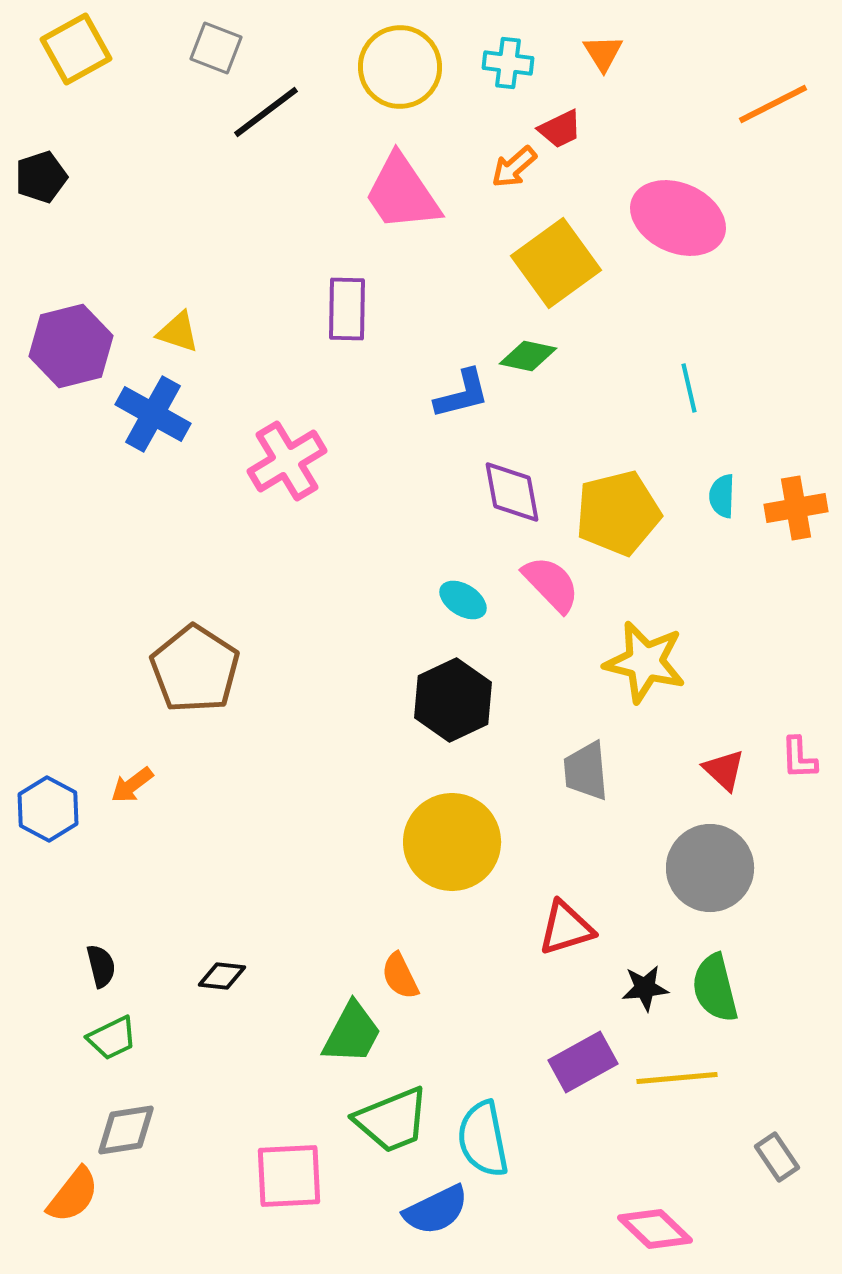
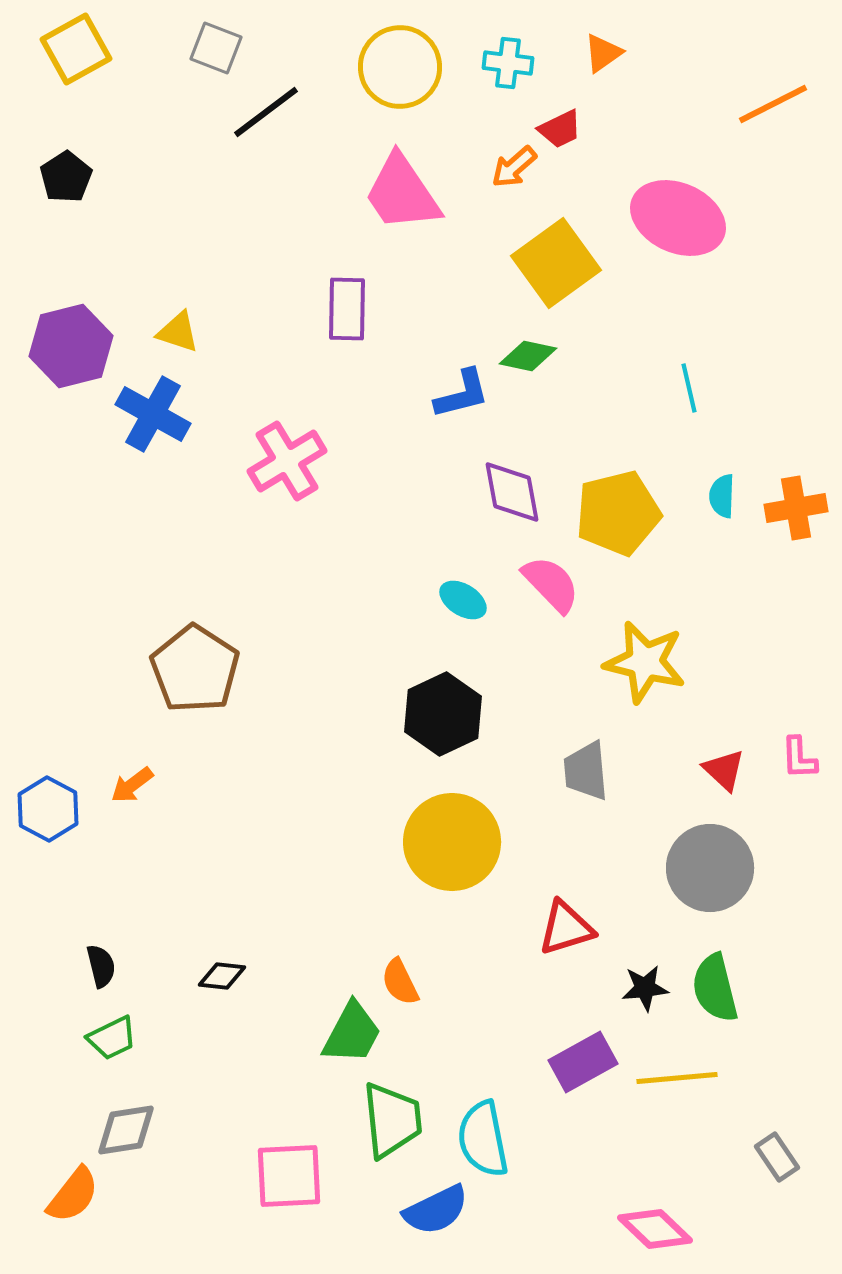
orange triangle at (603, 53): rotated 27 degrees clockwise
black pentagon at (41, 177): moved 25 px right; rotated 15 degrees counterclockwise
black hexagon at (453, 700): moved 10 px left, 14 px down
orange semicircle at (400, 976): moved 6 px down
green trapezoid at (392, 1120): rotated 74 degrees counterclockwise
